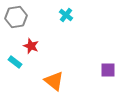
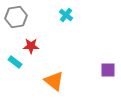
red star: rotated 21 degrees counterclockwise
